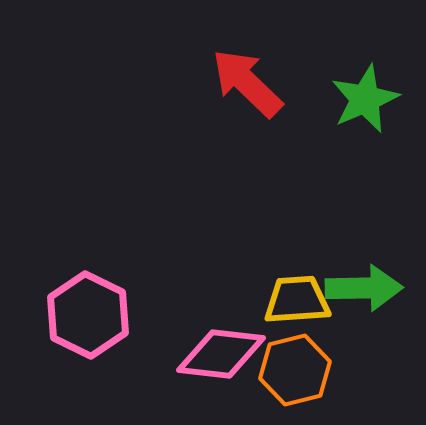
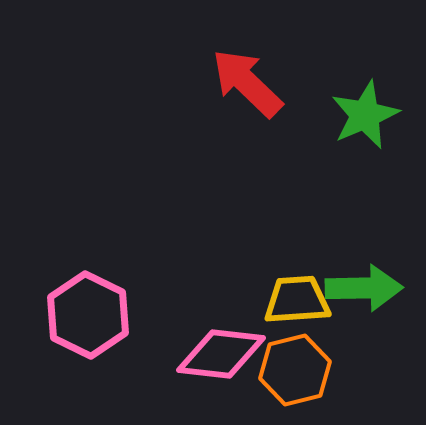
green star: moved 16 px down
